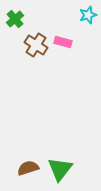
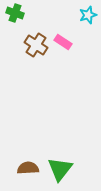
green cross: moved 6 px up; rotated 30 degrees counterclockwise
pink rectangle: rotated 18 degrees clockwise
brown semicircle: rotated 15 degrees clockwise
